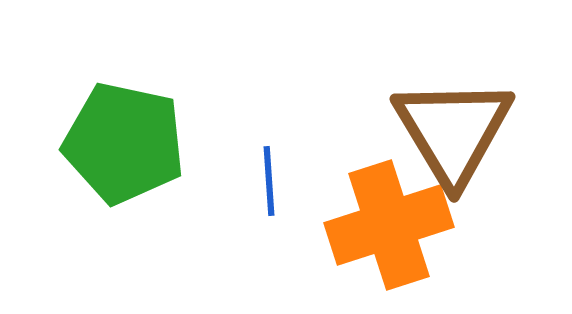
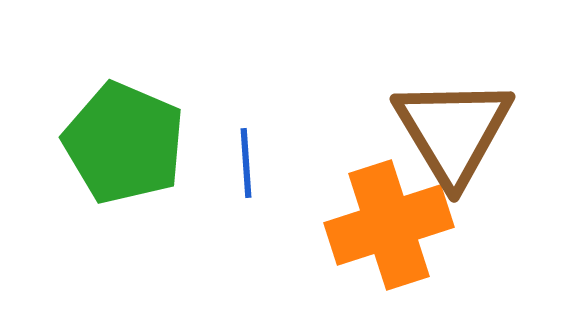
green pentagon: rotated 11 degrees clockwise
blue line: moved 23 px left, 18 px up
